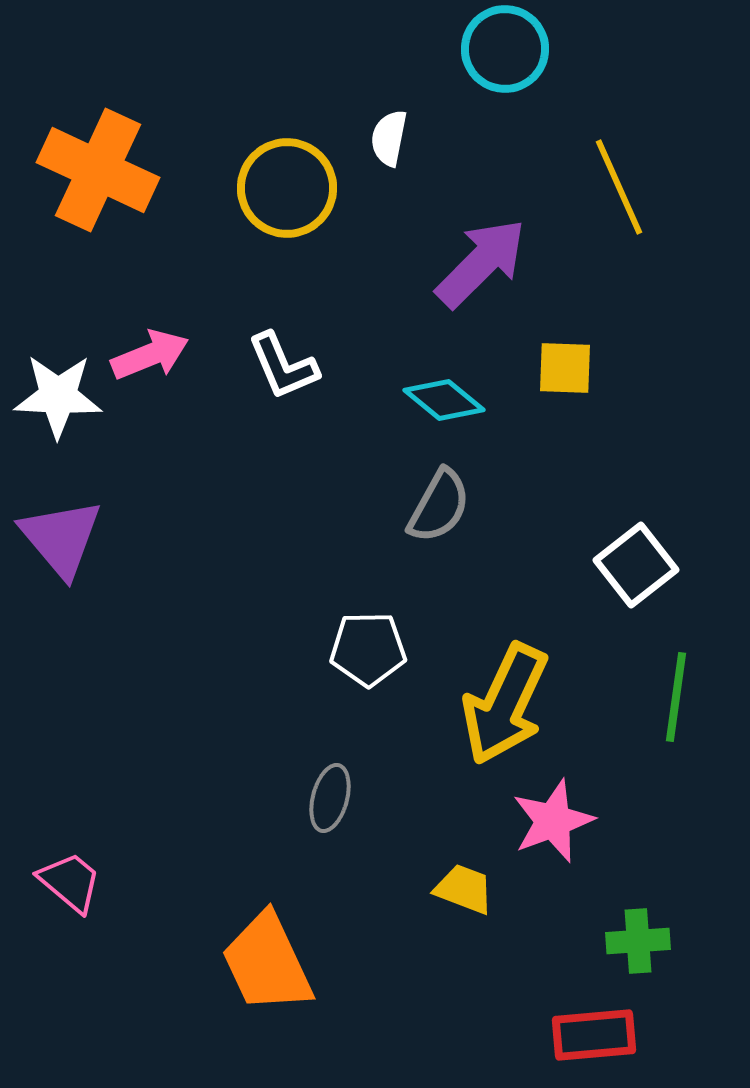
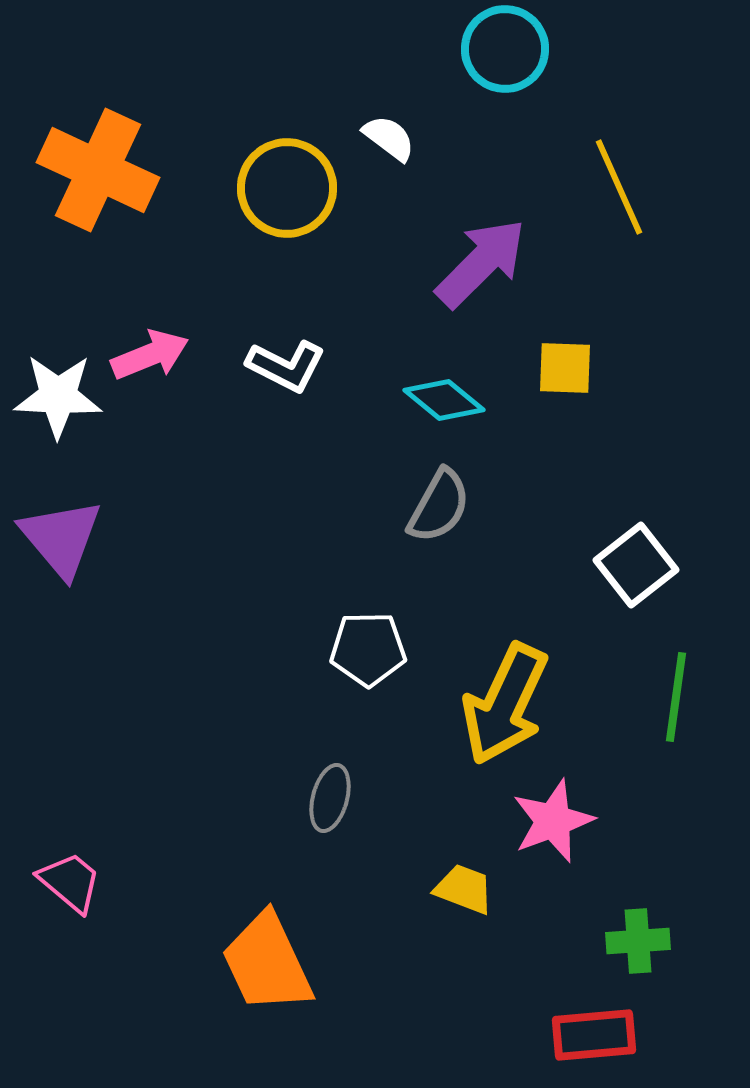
white semicircle: rotated 116 degrees clockwise
white L-shape: moved 3 px right; rotated 40 degrees counterclockwise
